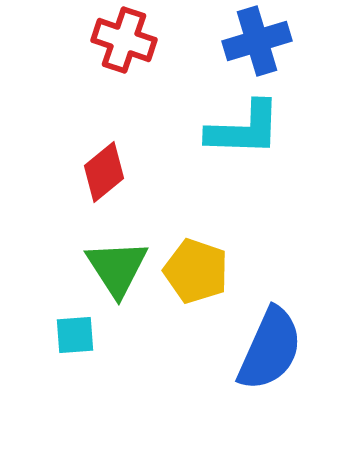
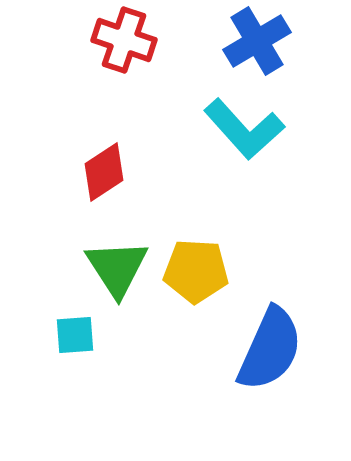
blue cross: rotated 14 degrees counterclockwise
cyan L-shape: rotated 46 degrees clockwise
red diamond: rotated 6 degrees clockwise
yellow pentagon: rotated 16 degrees counterclockwise
